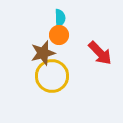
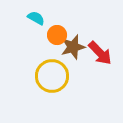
cyan semicircle: moved 24 px left; rotated 60 degrees counterclockwise
orange circle: moved 2 px left
brown star: moved 30 px right, 6 px up
